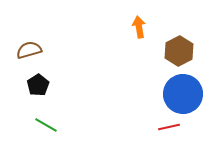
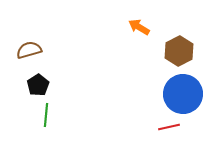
orange arrow: rotated 50 degrees counterclockwise
green line: moved 10 px up; rotated 65 degrees clockwise
